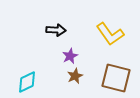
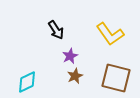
black arrow: rotated 54 degrees clockwise
